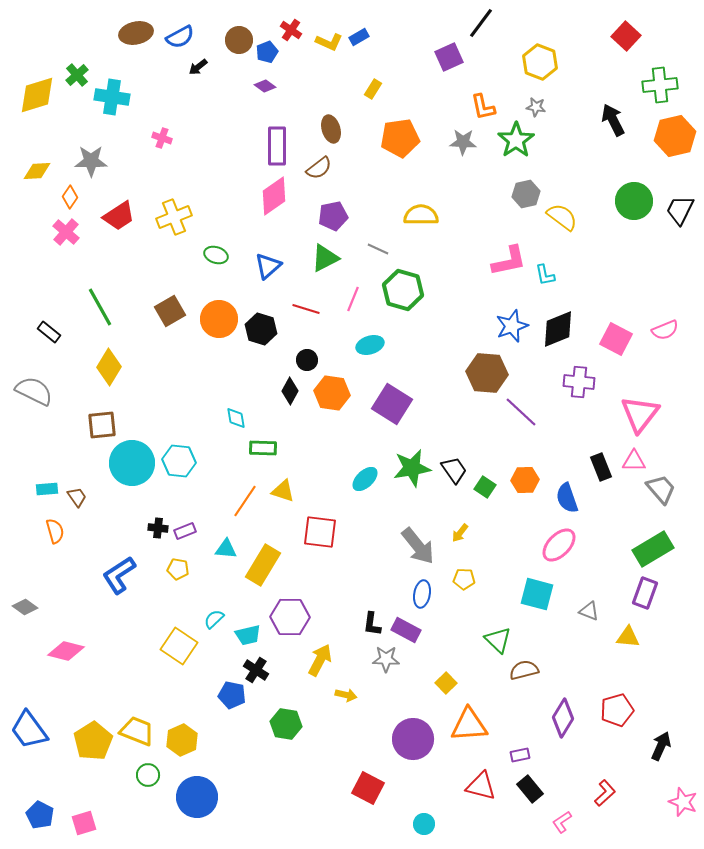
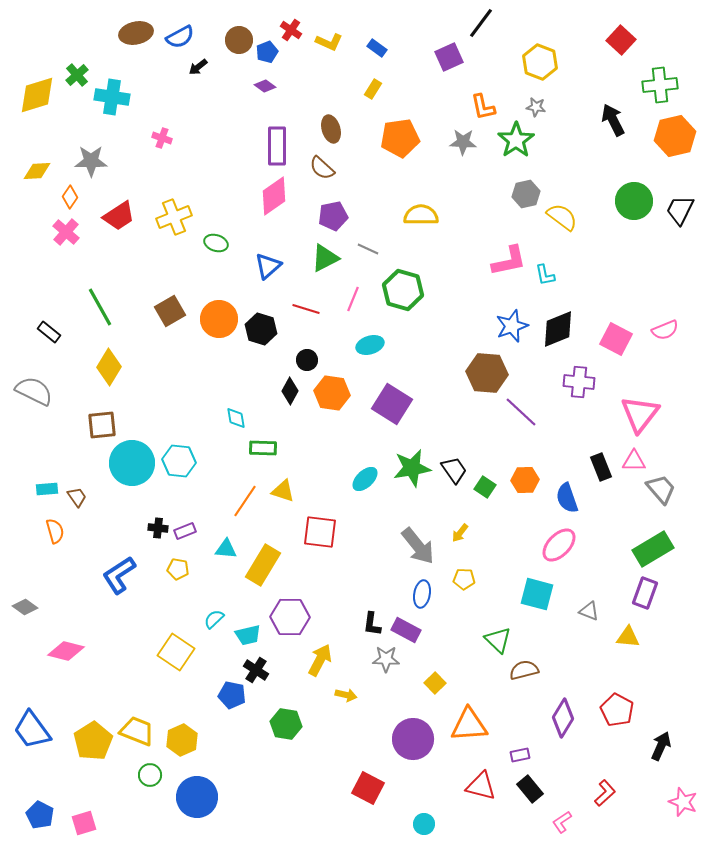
red square at (626, 36): moved 5 px left, 4 px down
blue rectangle at (359, 37): moved 18 px right, 11 px down; rotated 66 degrees clockwise
brown semicircle at (319, 168): moved 3 px right; rotated 80 degrees clockwise
gray line at (378, 249): moved 10 px left
green ellipse at (216, 255): moved 12 px up
yellow square at (179, 646): moved 3 px left, 6 px down
yellow square at (446, 683): moved 11 px left
red pentagon at (617, 710): rotated 28 degrees counterclockwise
blue trapezoid at (29, 730): moved 3 px right
green circle at (148, 775): moved 2 px right
